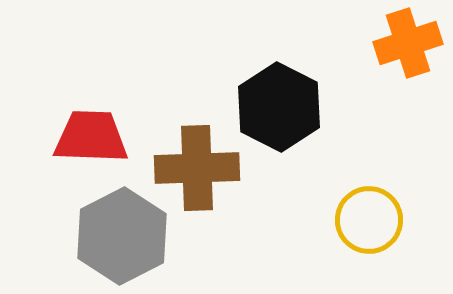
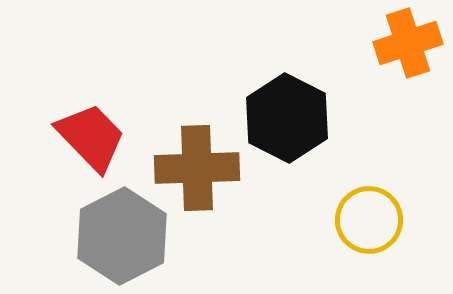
black hexagon: moved 8 px right, 11 px down
red trapezoid: rotated 44 degrees clockwise
